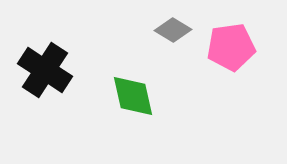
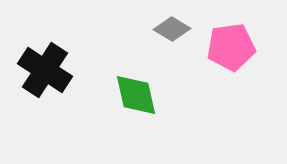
gray diamond: moved 1 px left, 1 px up
green diamond: moved 3 px right, 1 px up
